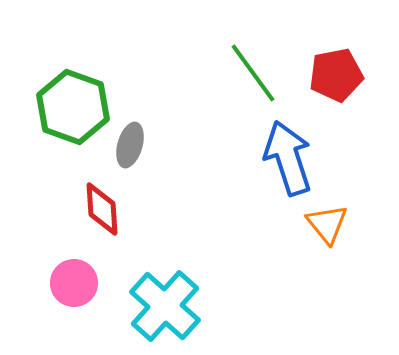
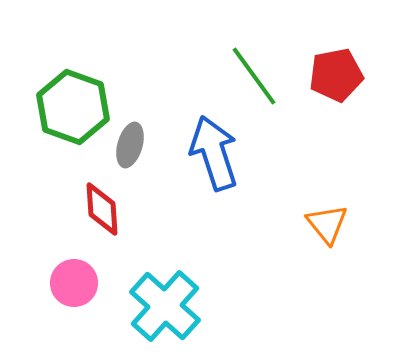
green line: moved 1 px right, 3 px down
blue arrow: moved 74 px left, 5 px up
